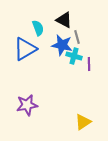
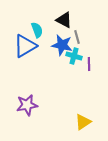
cyan semicircle: moved 1 px left, 2 px down
blue triangle: moved 3 px up
